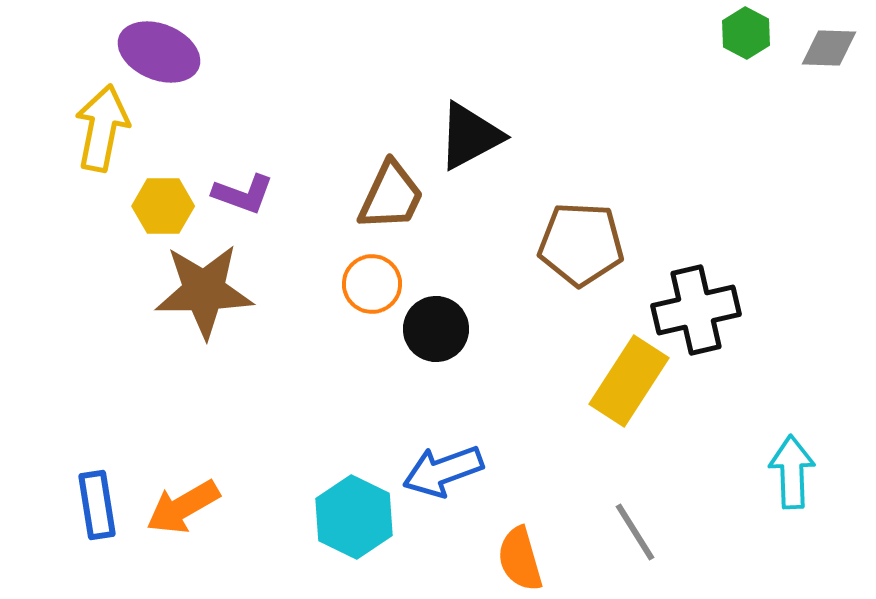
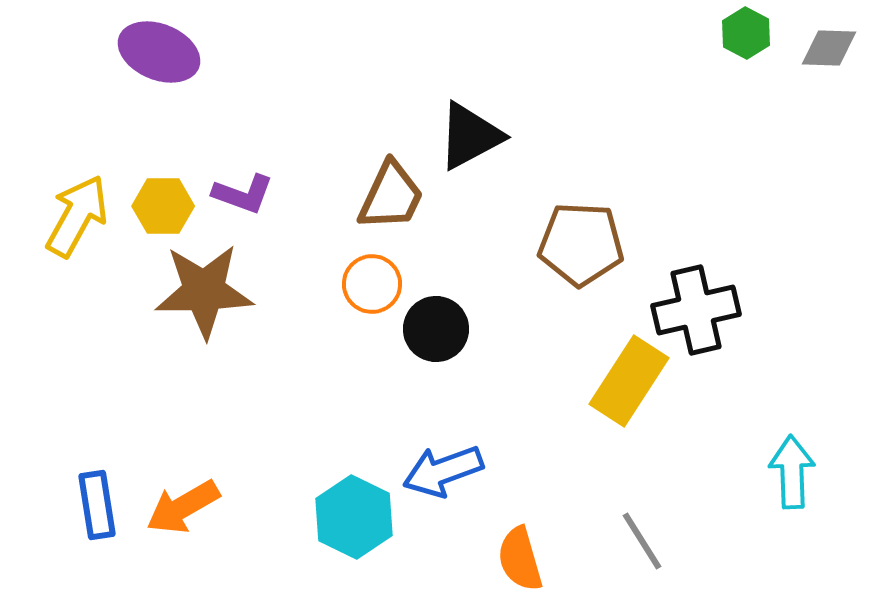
yellow arrow: moved 25 px left, 88 px down; rotated 18 degrees clockwise
gray line: moved 7 px right, 9 px down
